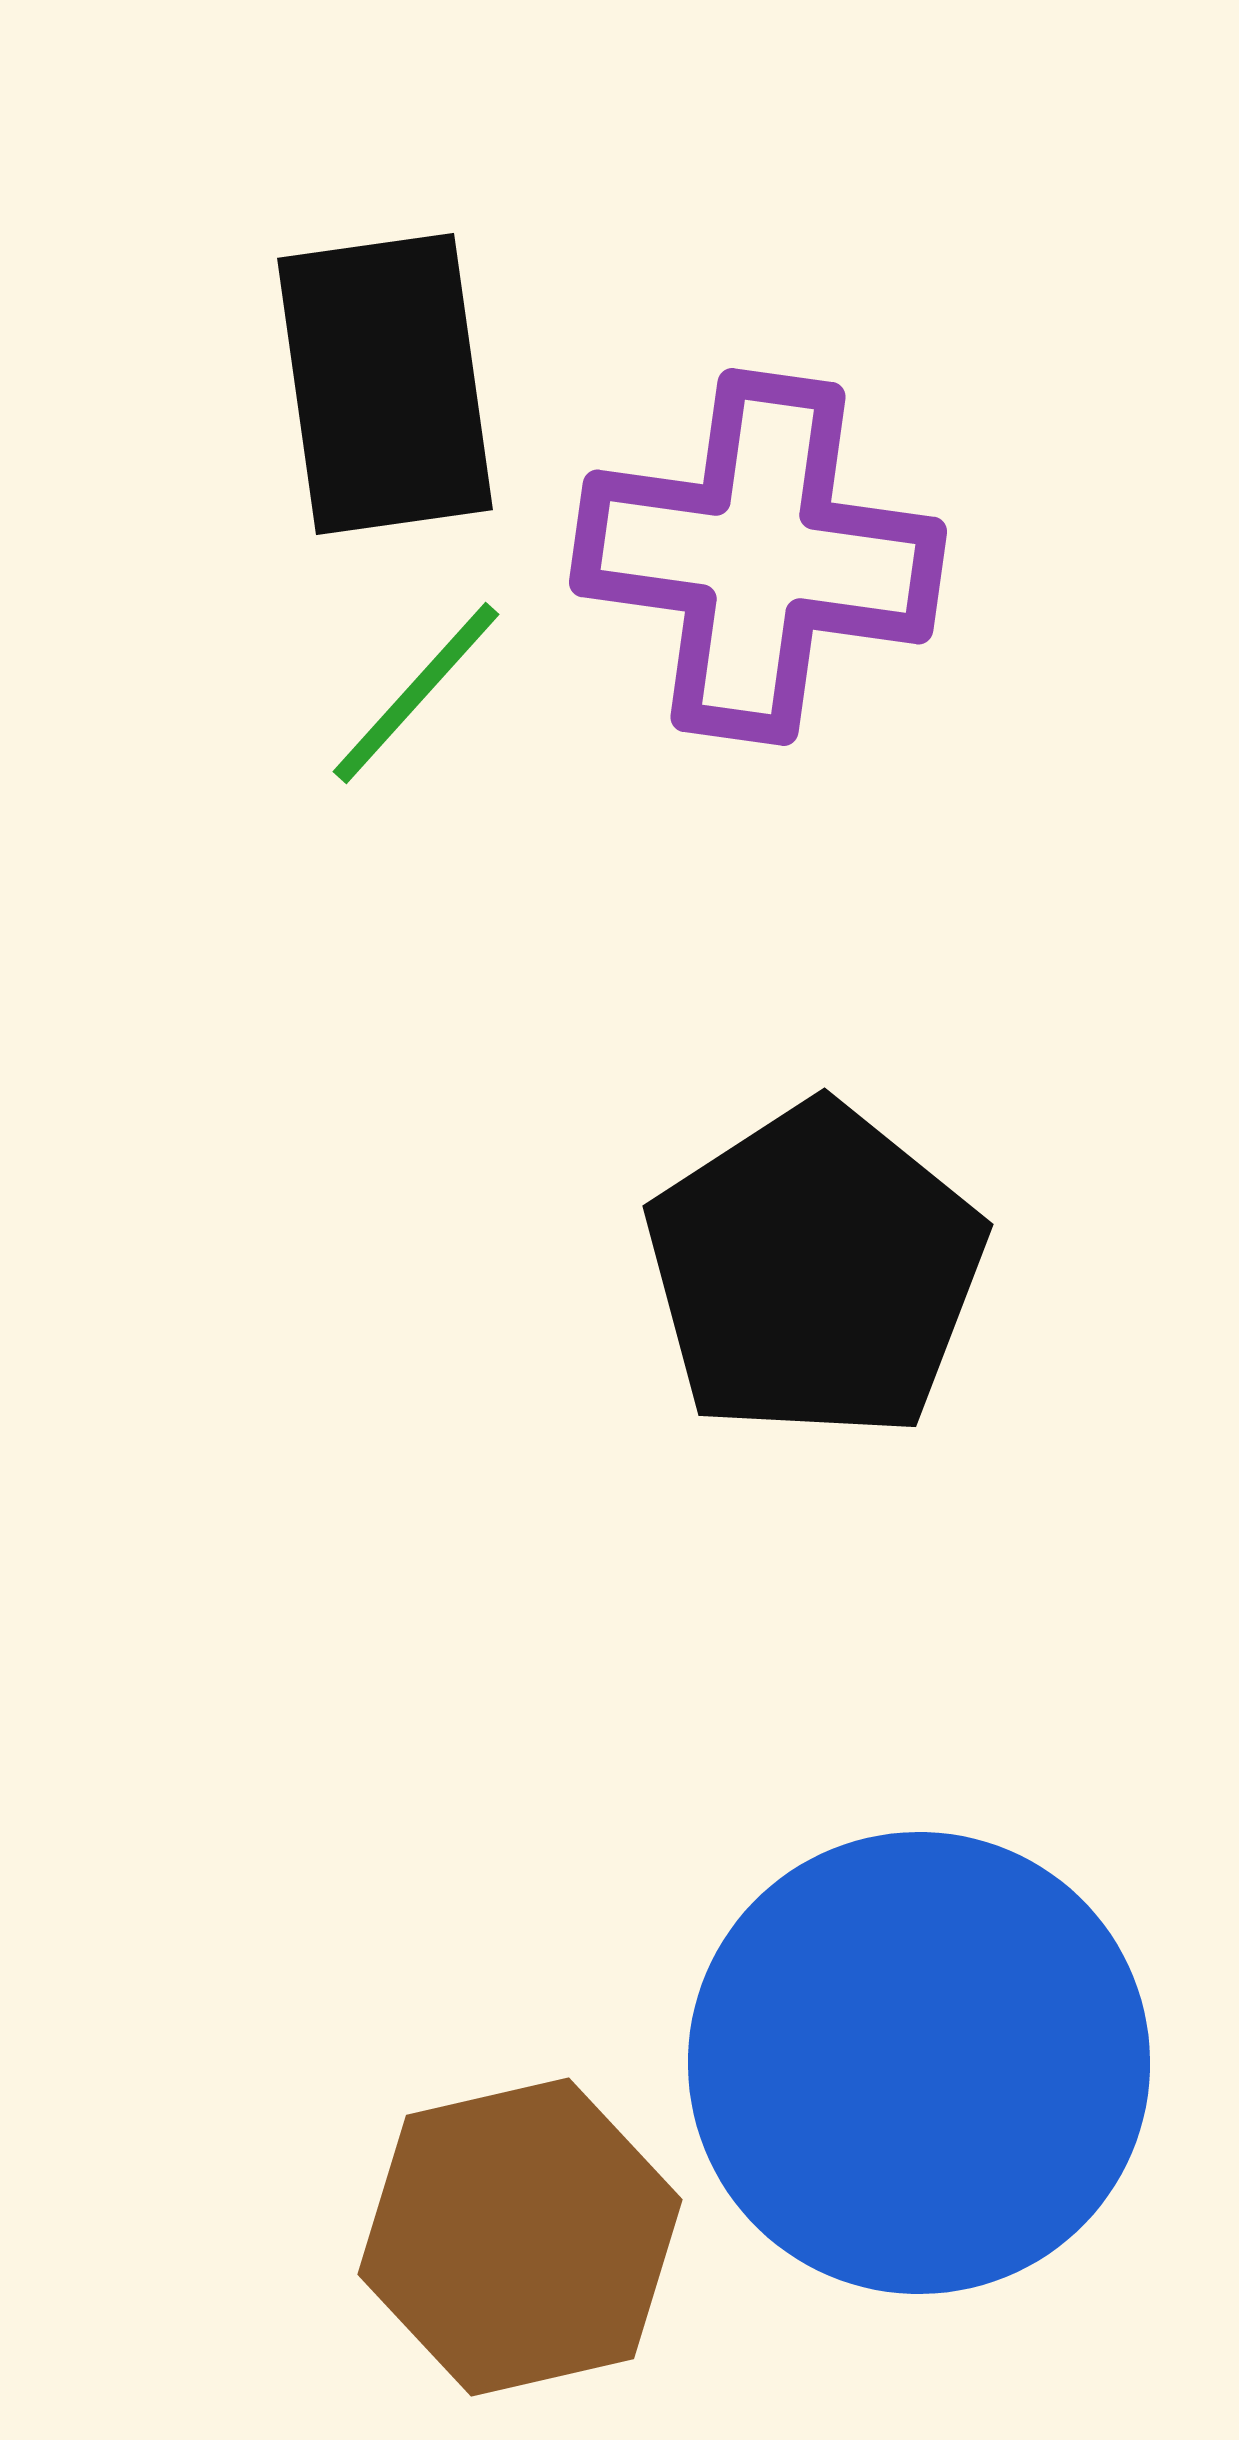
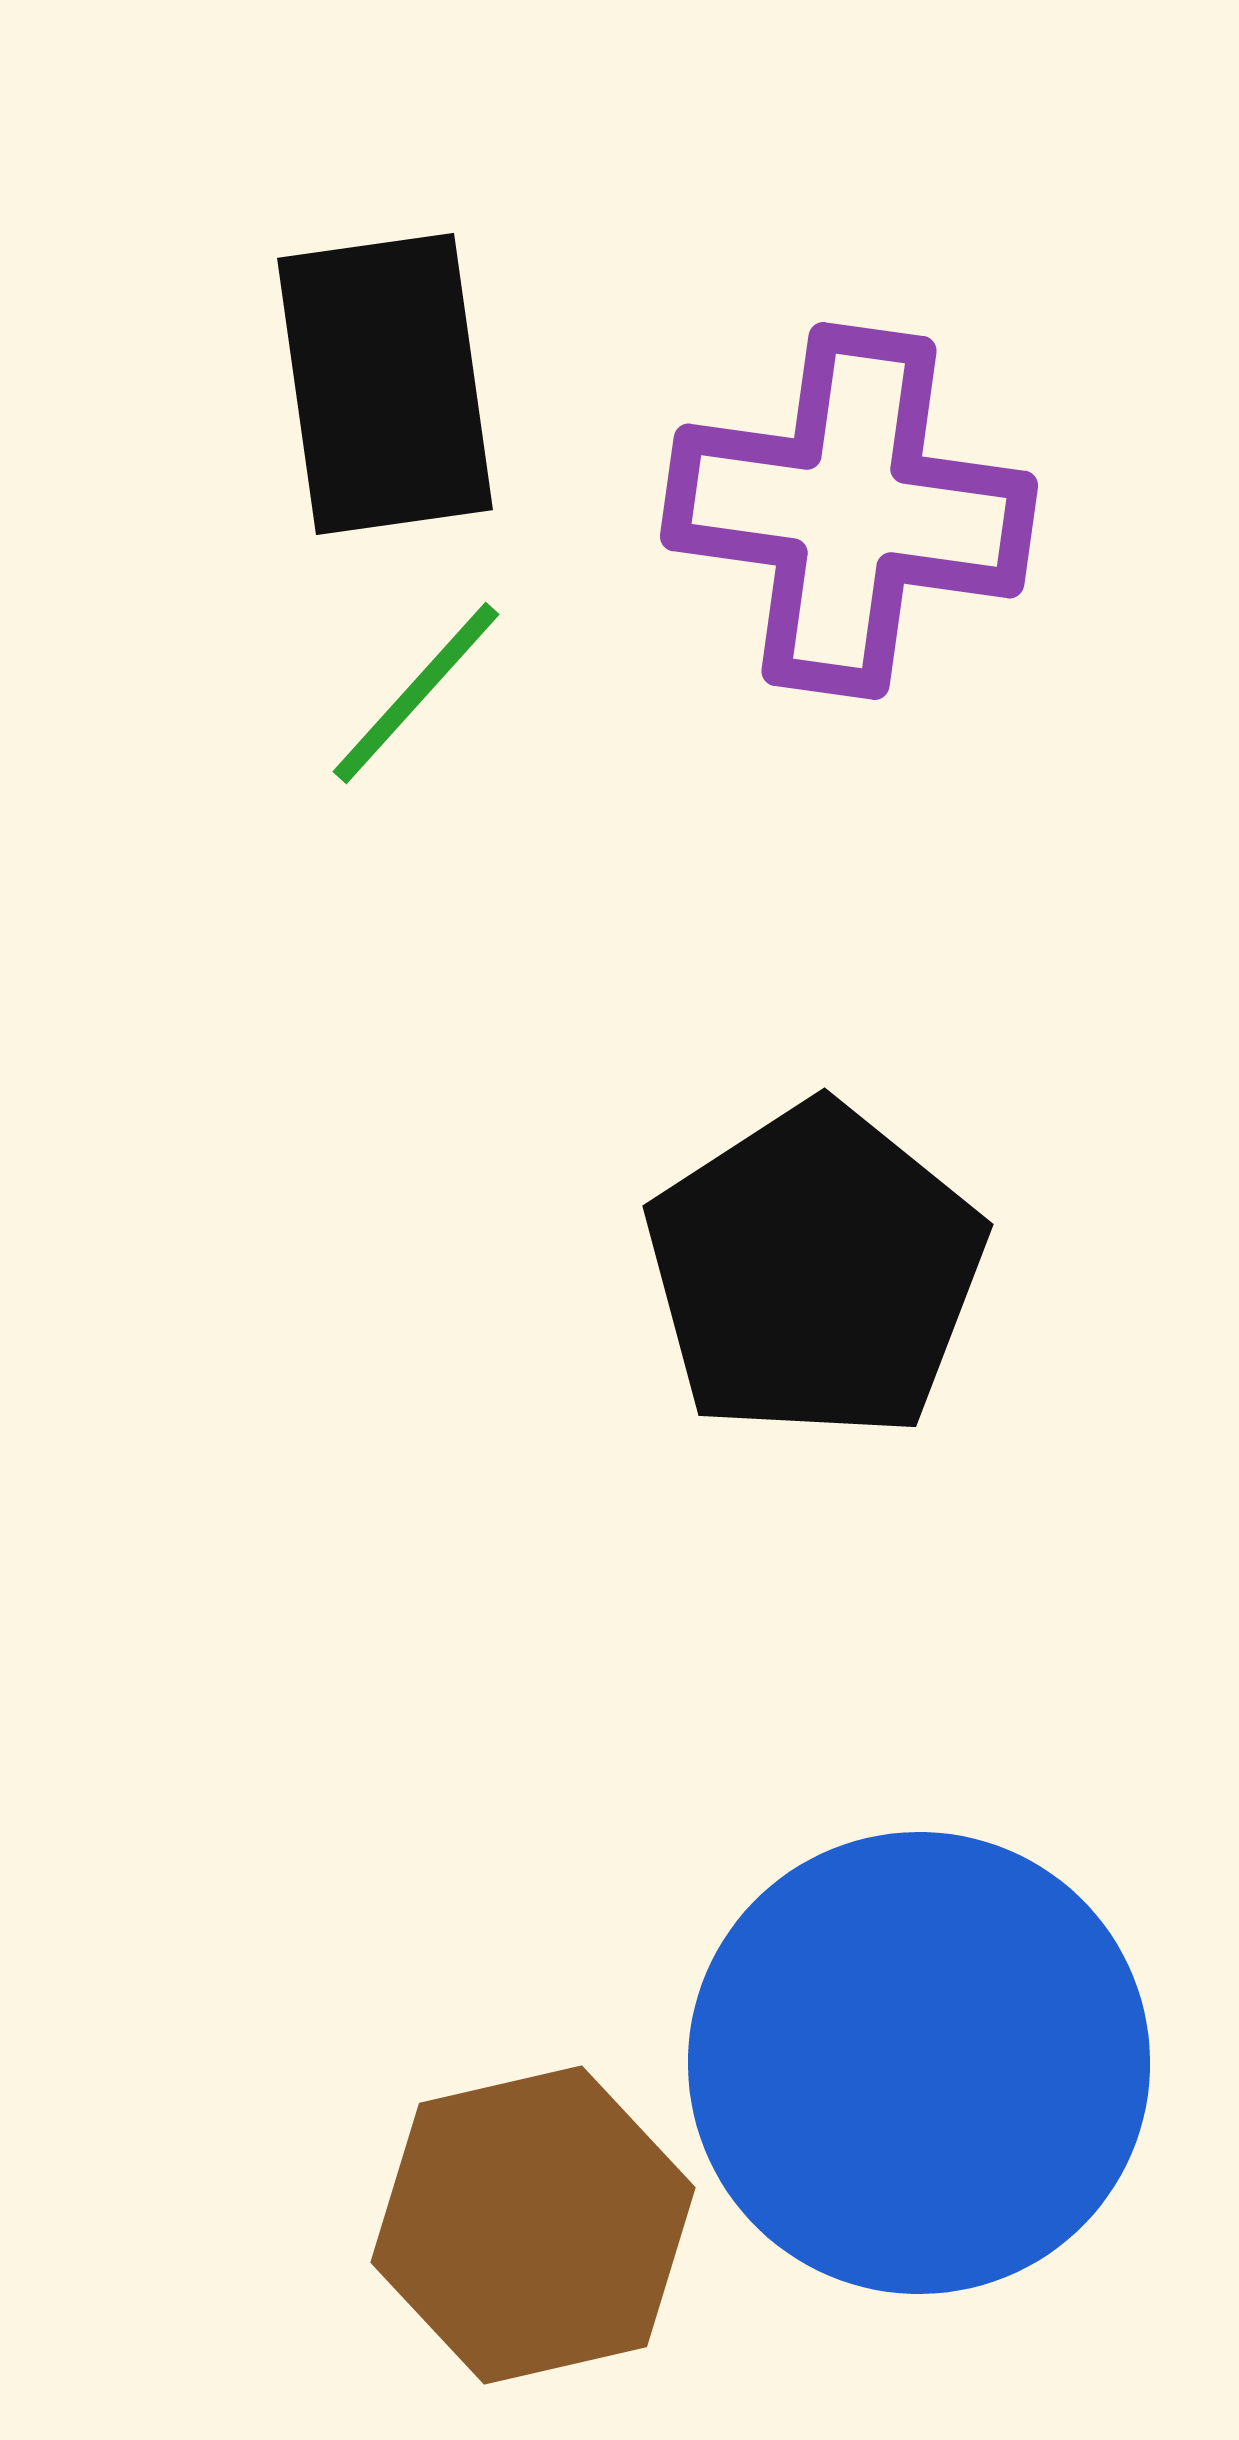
purple cross: moved 91 px right, 46 px up
brown hexagon: moved 13 px right, 12 px up
